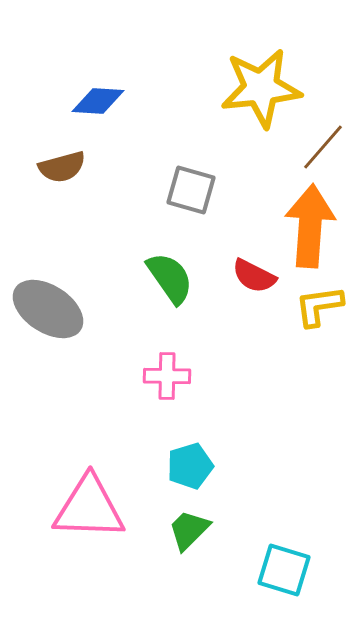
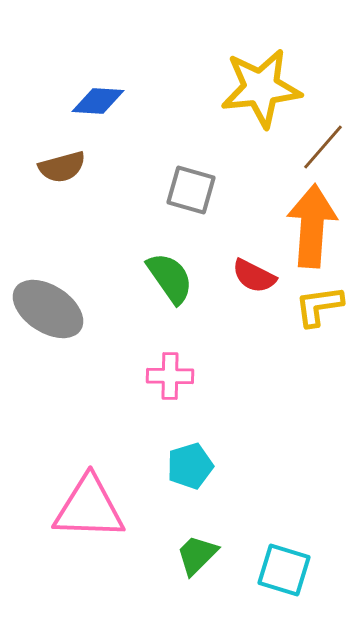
orange arrow: moved 2 px right
pink cross: moved 3 px right
green trapezoid: moved 8 px right, 25 px down
